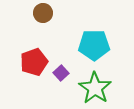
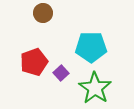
cyan pentagon: moved 3 px left, 2 px down
